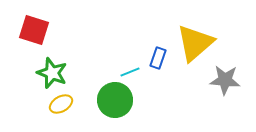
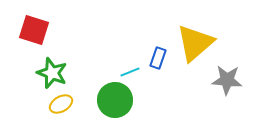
gray star: moved 2 px right
